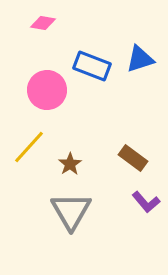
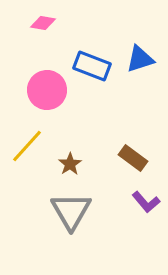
yellow line: moved 2 px left, 1 px up
